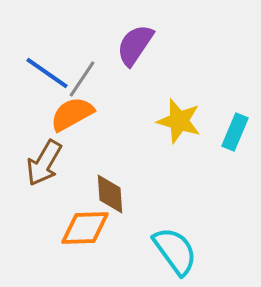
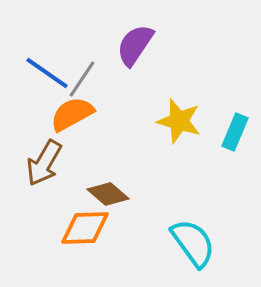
brown diamond: moved 2 px left; rotated 45 degrees counterclockwise
cyan semicircle: moved 18 px right, 8 px up
